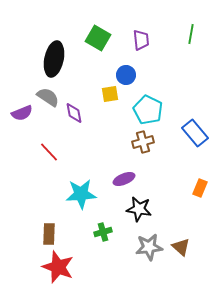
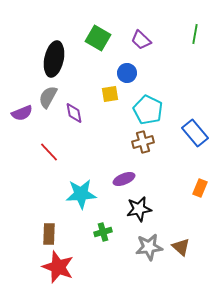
green line: moved 4 px right
purple trapezoid: rotated 140 degrees clockwise
blue circle: moved 1 px right, 2 px up
gray semicircle: rotated 95 degrees counterclockwise
black star: rotated 20 degrees counterclockwise
